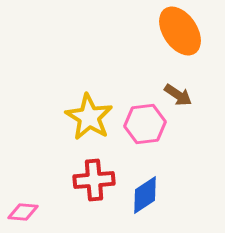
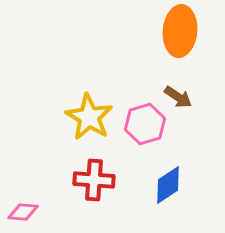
orange ellipse: rotated 39 degrees clockwise
brown arrow: moved 2 px down
pink hexagon: rotated 9 degrees counterclockwise
red cross: rotated 9 degrees clockwise
blue diamond: moved 23 px right, 10 px up
